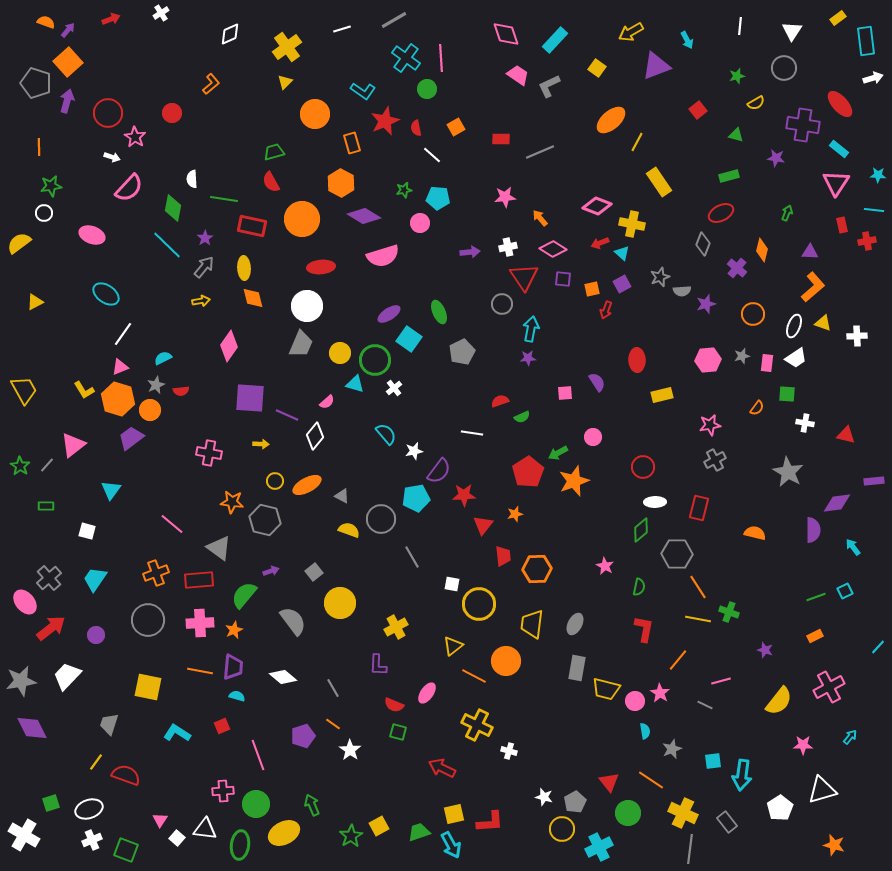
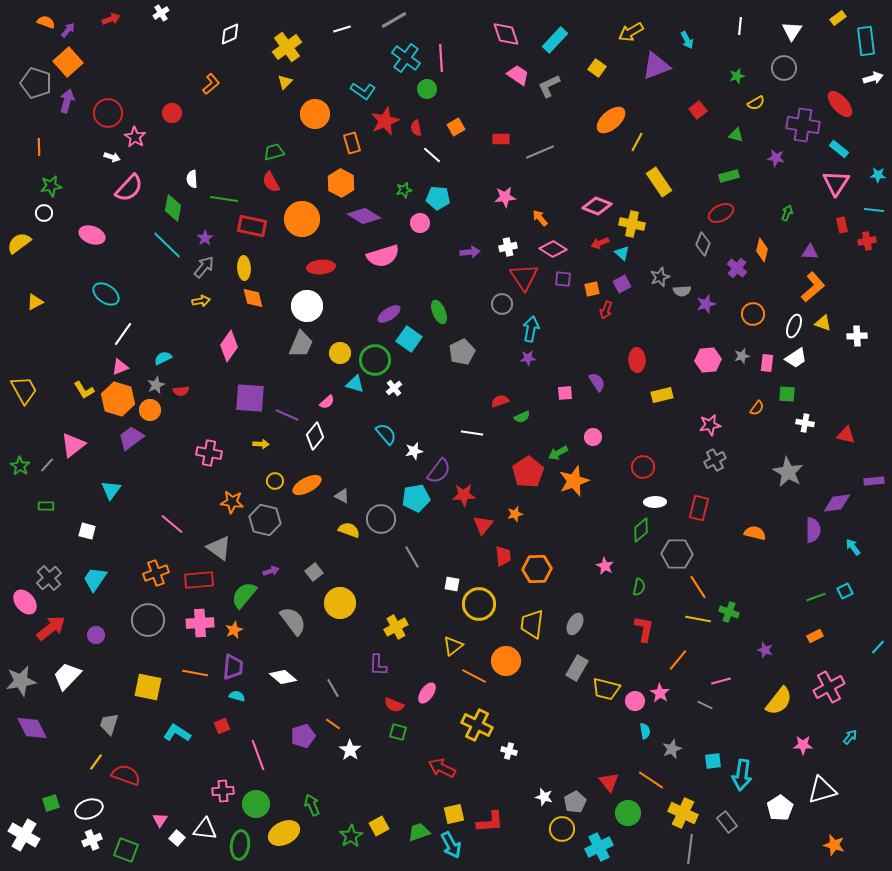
gray rectangle at (577, 668): rotated 20 degrees clockwise
orange line at (200, 671): moved 5 px left, 2 px down
